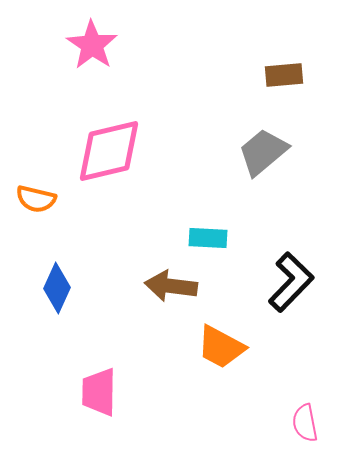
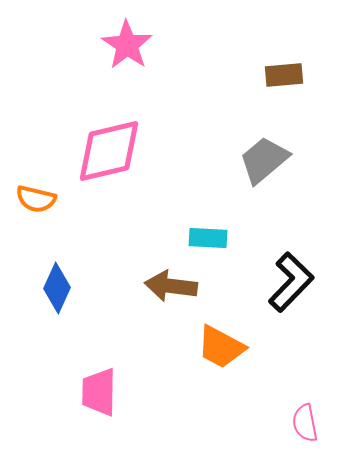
pink star: moved 35 px right
gray trapezoid: moved 1 px right, 8 px down
